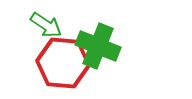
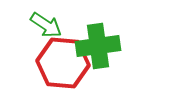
green cross: rotated 30 degrees counterclockwise
